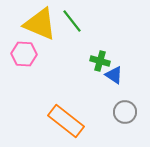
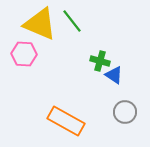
orange rectangle: rotated 9 degrees counterclockwise
